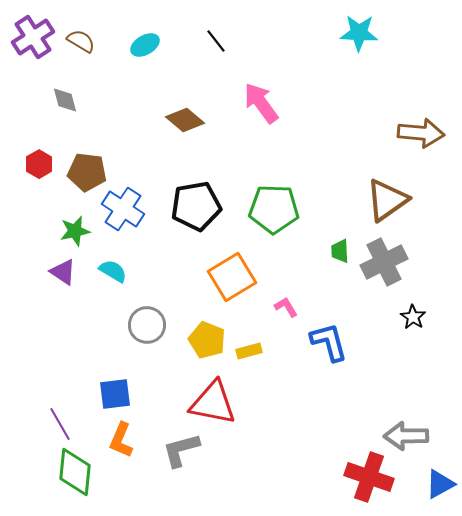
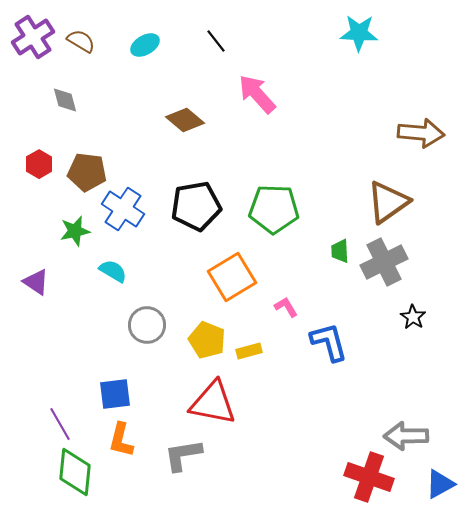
pink arrow: moved 4 px left, 9 px up; rotated 6 degrees counterclockwise
brown triangle: moved 1 px right, 2 px down
purple triangle: moved 27 px left, 10 px down
orange L-shape: rotated 9 degrees counterclockwise
gray L-shape: moved 2 px right, 5 px down; rotated 6 degrees clockwise
